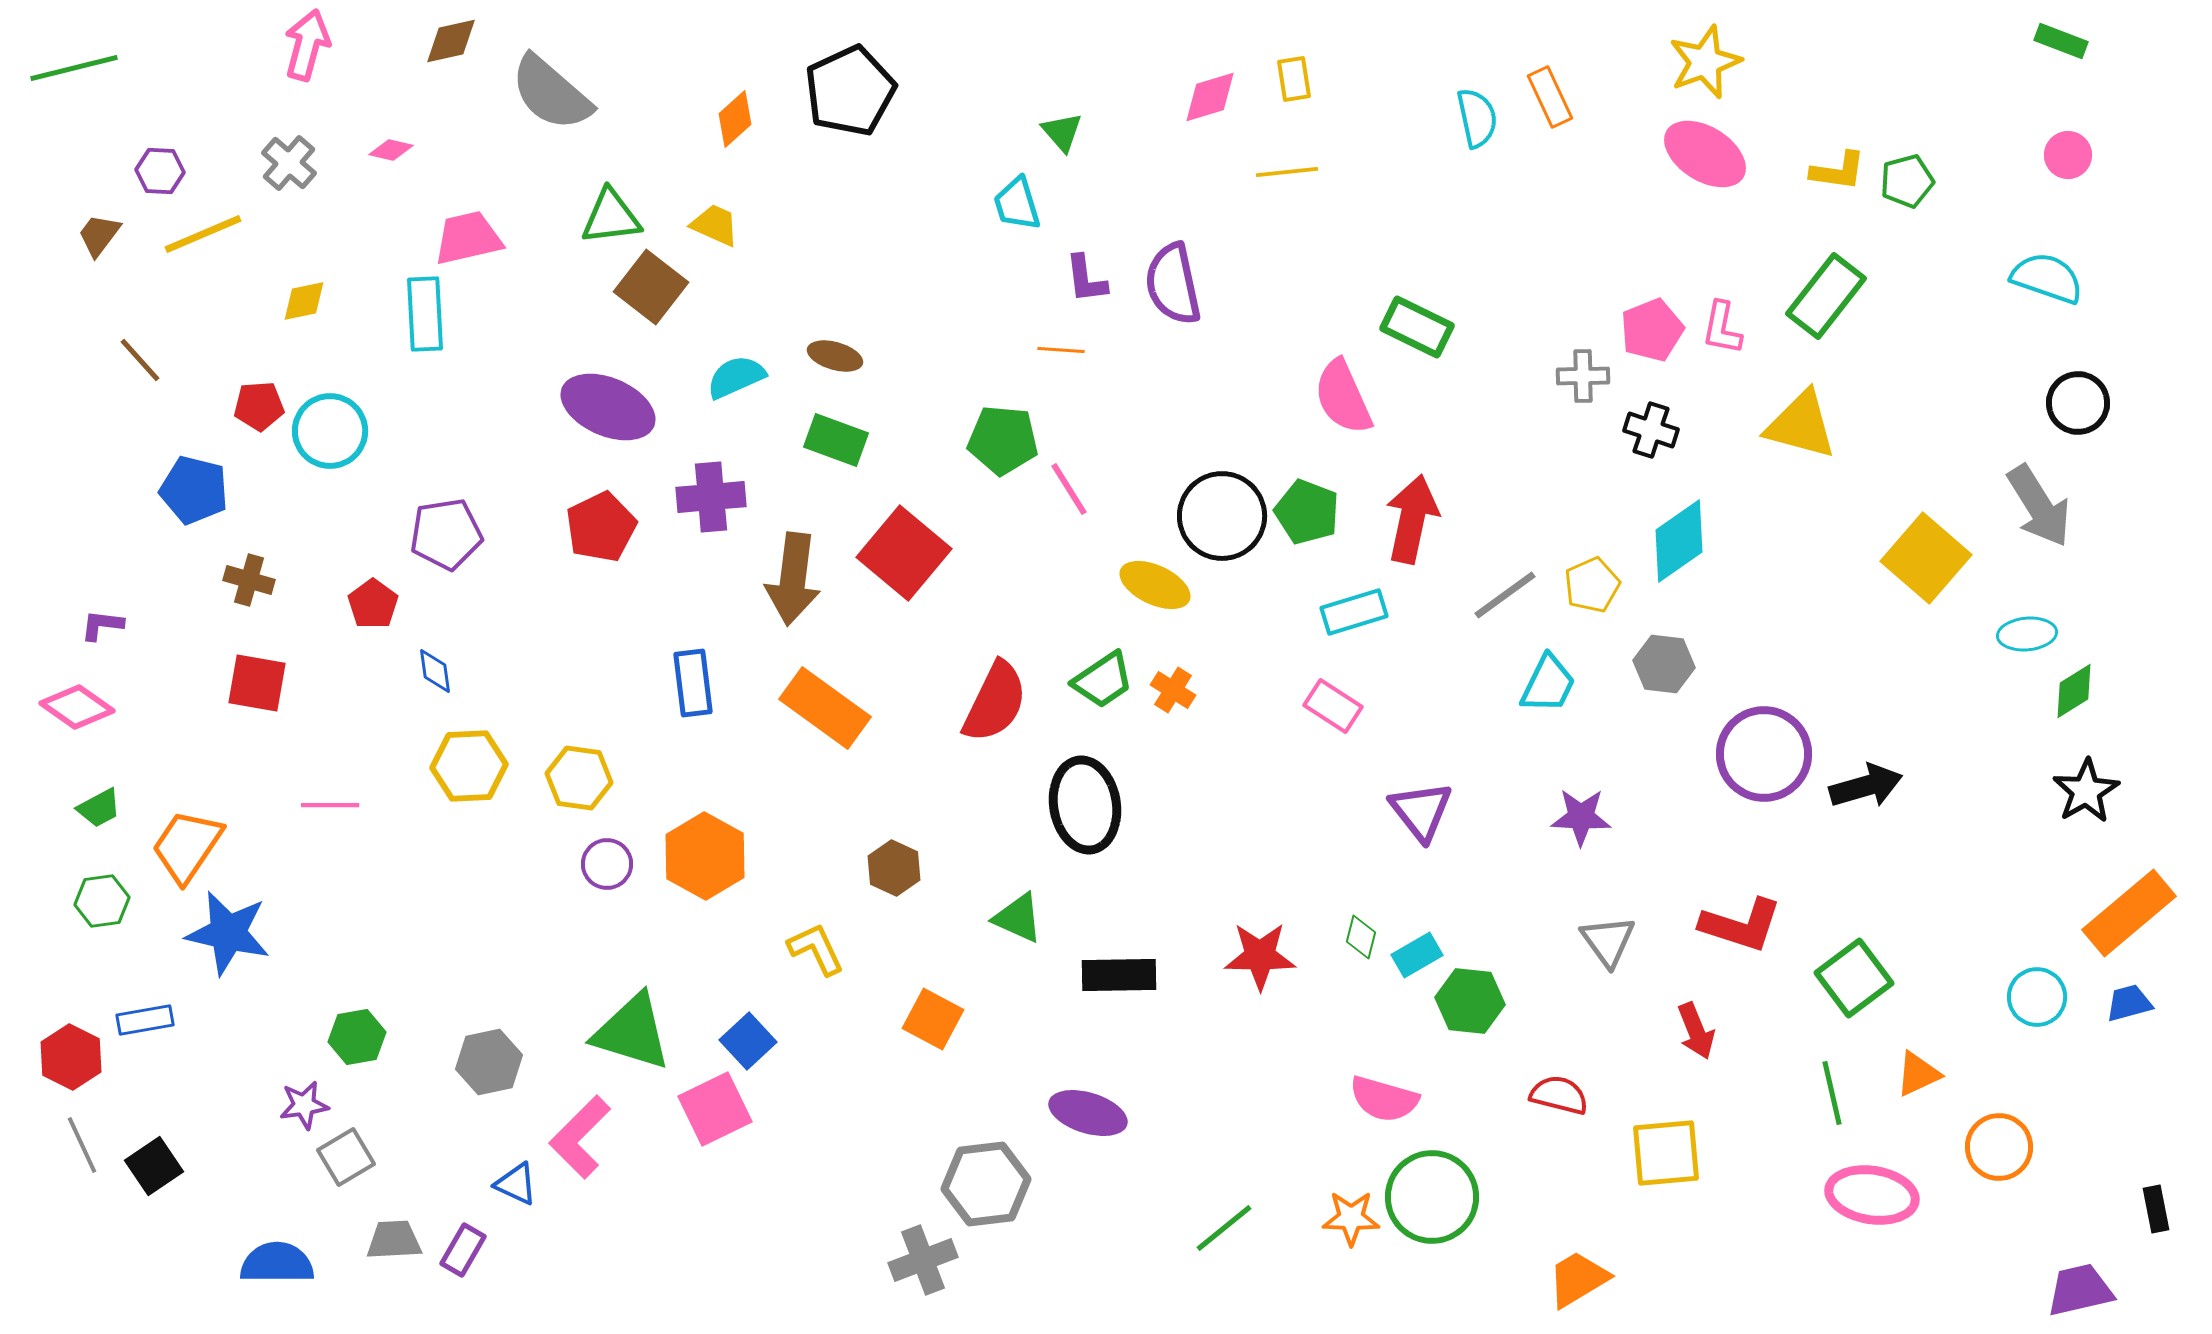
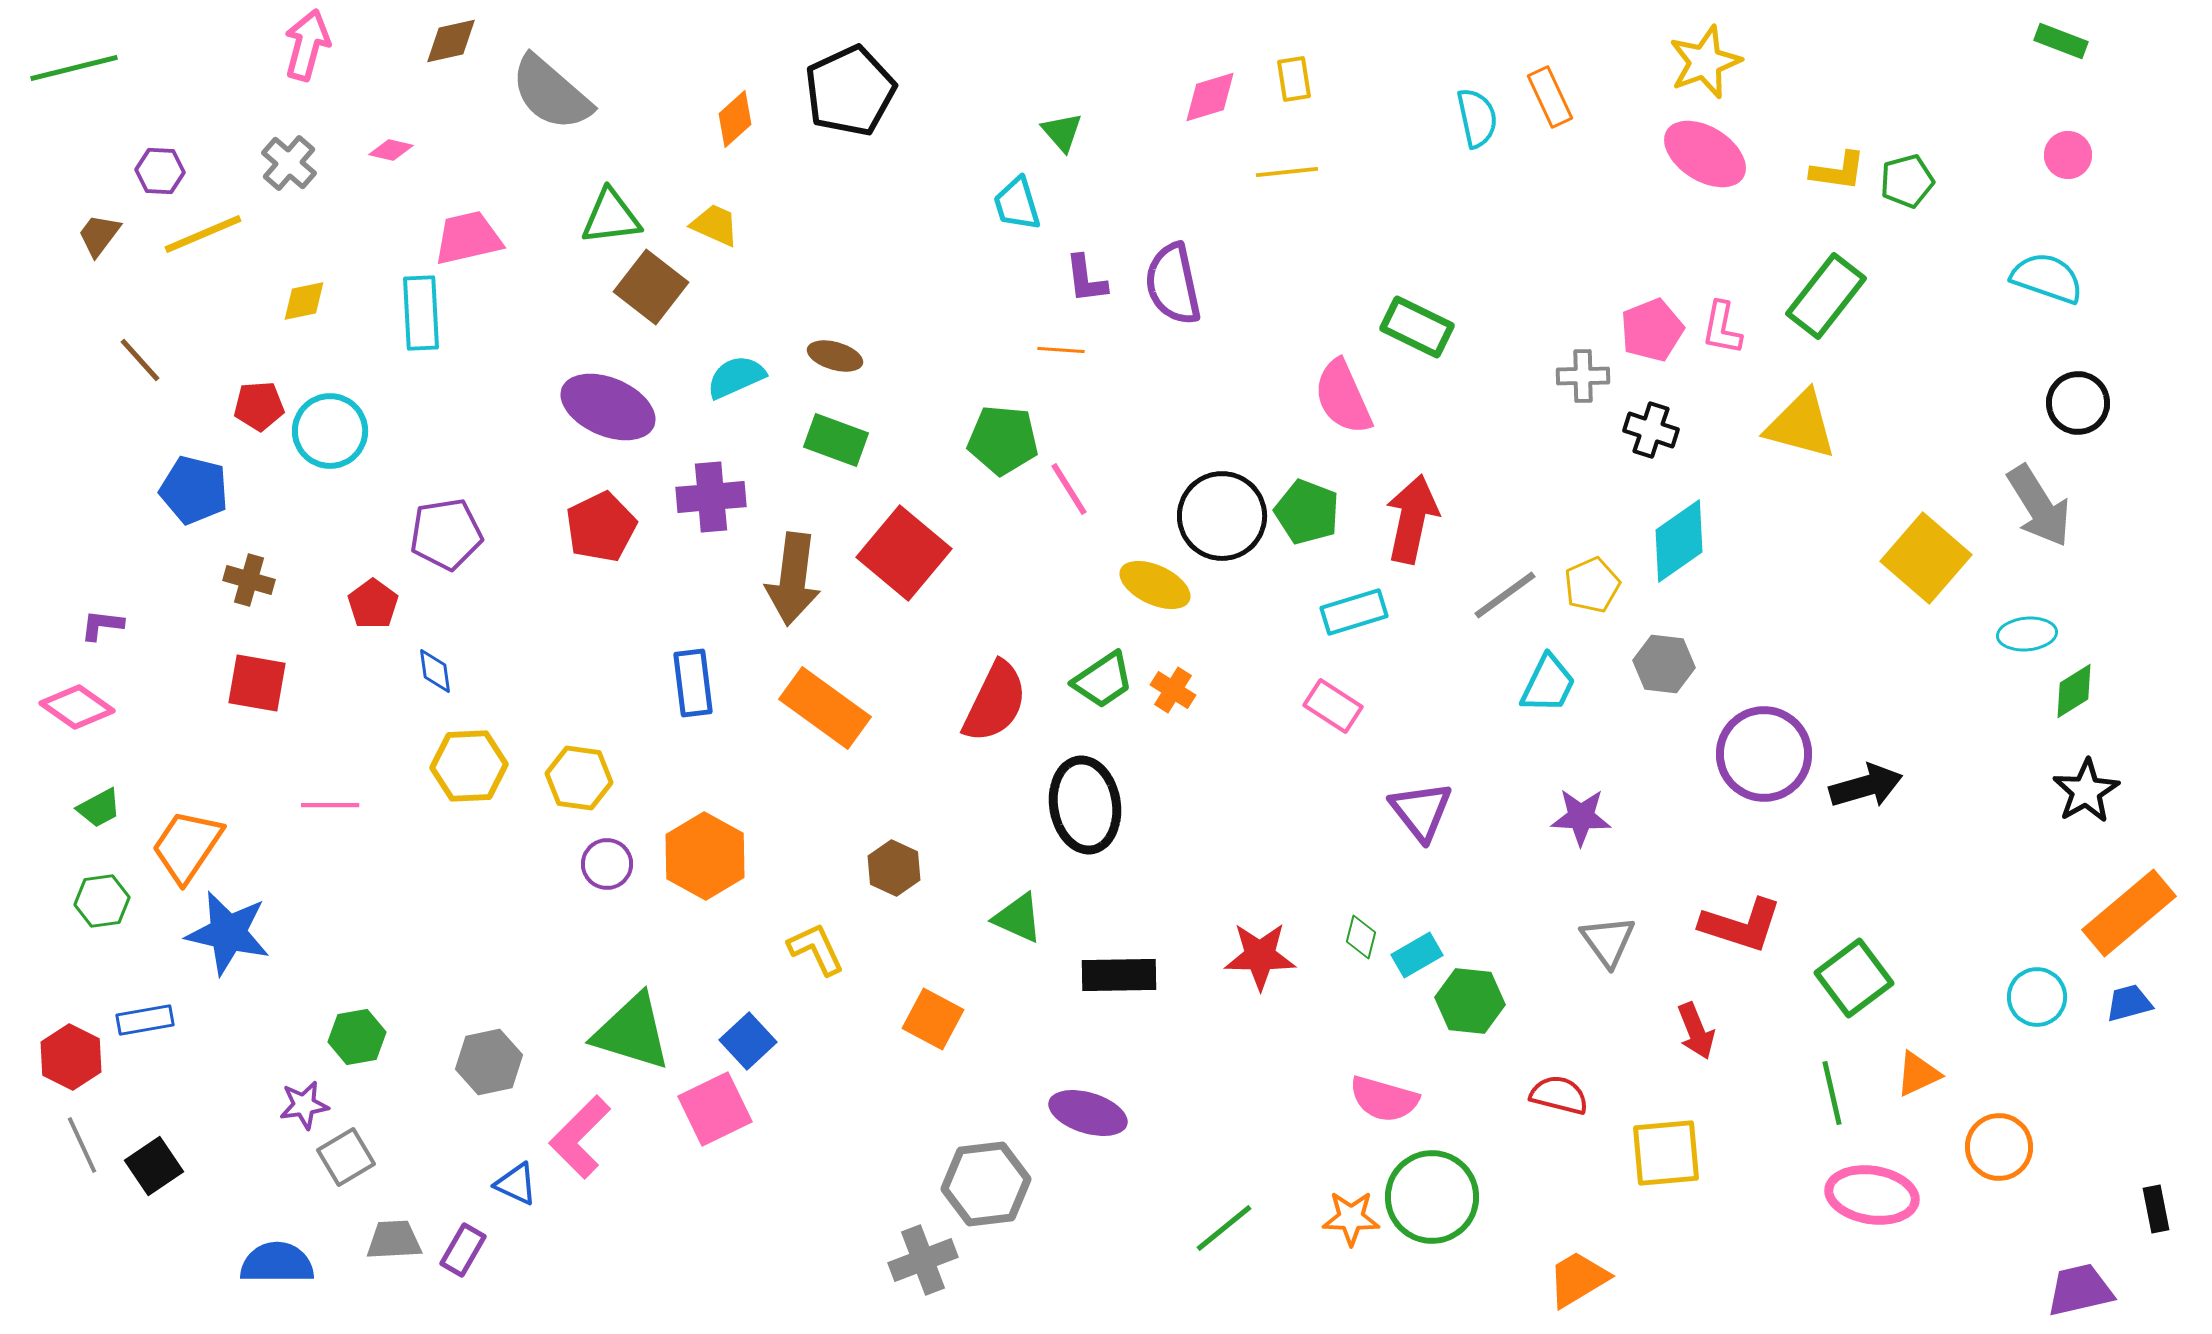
cyan rectangle at (425, 314): moved 4 px left, 1 px up
